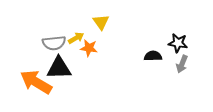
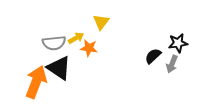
yellow triangle: rotated 12 degrees clockwise
black star: rotated 18 degrees counterclockwise
black semicircle: rotated 42 degrees counterclockwise
gray arrow: moved 10 px left
black triangle: rotated 36 degrees clockwise
orange arrow: rotated 80 degrees clockwise
